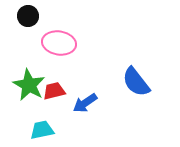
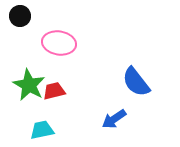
black circle: moved 8 px left
blue arrow: moved 29 px right, 16 px down
